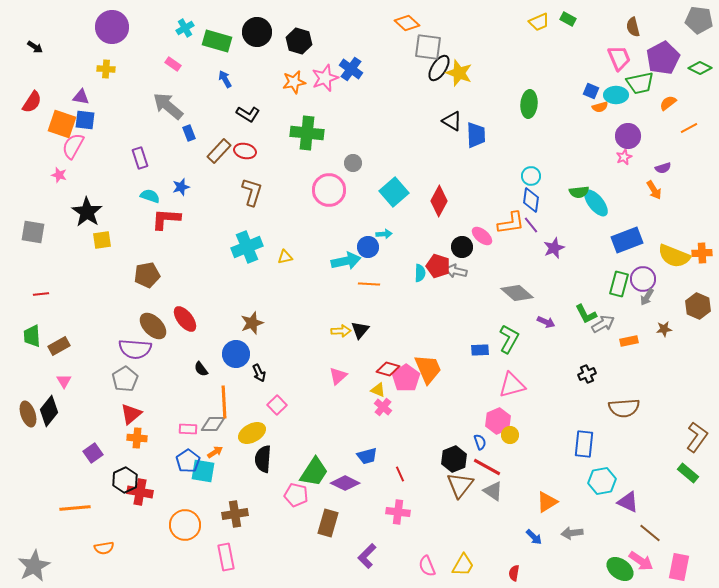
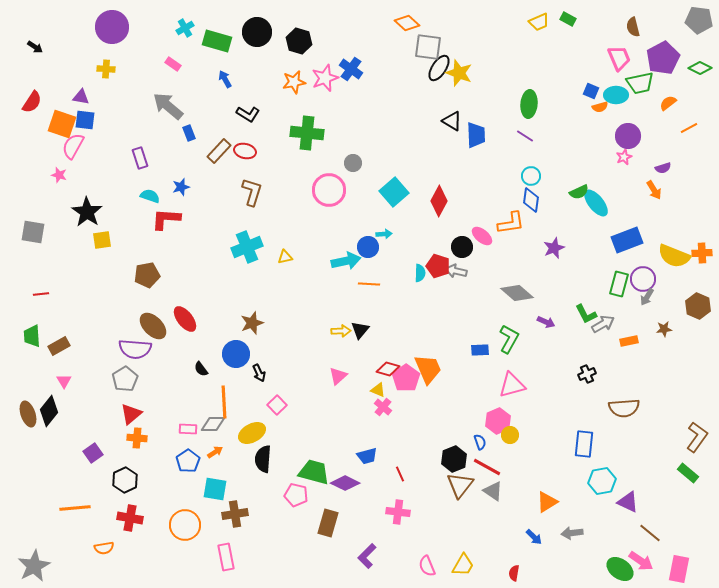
green semicircle at (579, 192): rotated 18 degrees counterclockwise
purple line at (531, 225): moved 6 px left, 89 px up; rotated 18 degrees counterclockwise
cyan square at (203, 471): moved 12 px right, 18 px down
green trapezoid at (314, 472): rotated 108 degrees counterclockwise
red cross at (140, 492): moved 10 px left, 26 px down
pink rectangle at (679, 567): moved 2 px down
